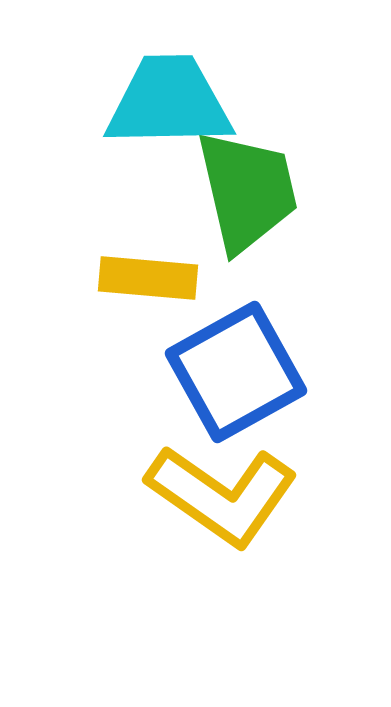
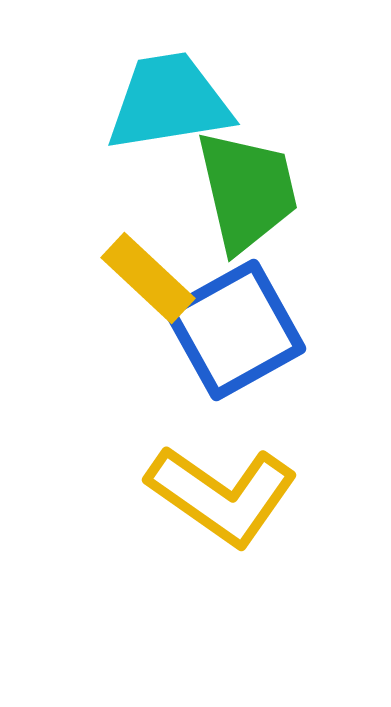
cyan trapezoid: rotated 8 degrees counterclockwise
yellow rectangle: rotated 38 degrees clockwise
blue square: moved 1 px left, 42 px up
